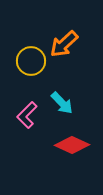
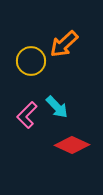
cyan arrow: moved 5 px left, 4 px down
